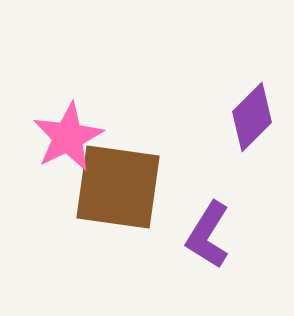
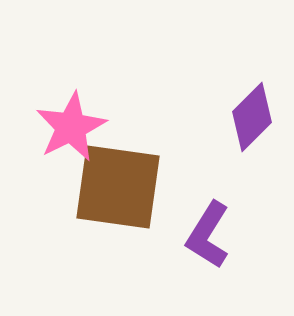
pink star: moved 3 px right, 10 px up
